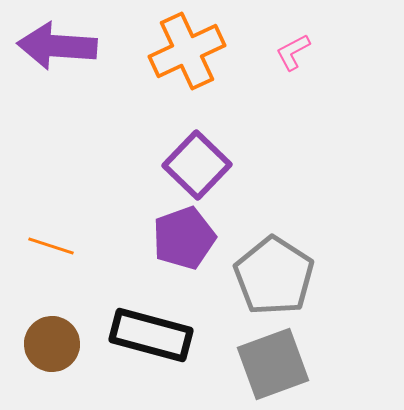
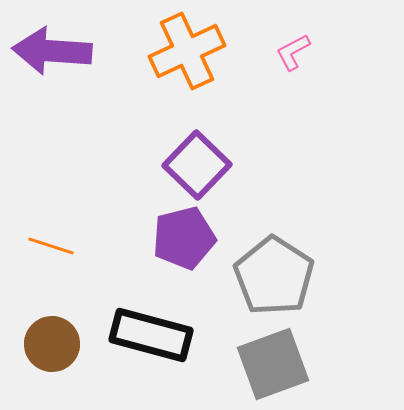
purple arrow: moved 5 px left, 5 px down
purple pentagon: rotated 6 degrees clockwise
